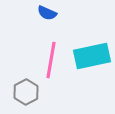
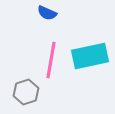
cyan rectangle: moved 2 px left
gray hexagon: rotated 10 degrees clockwise
